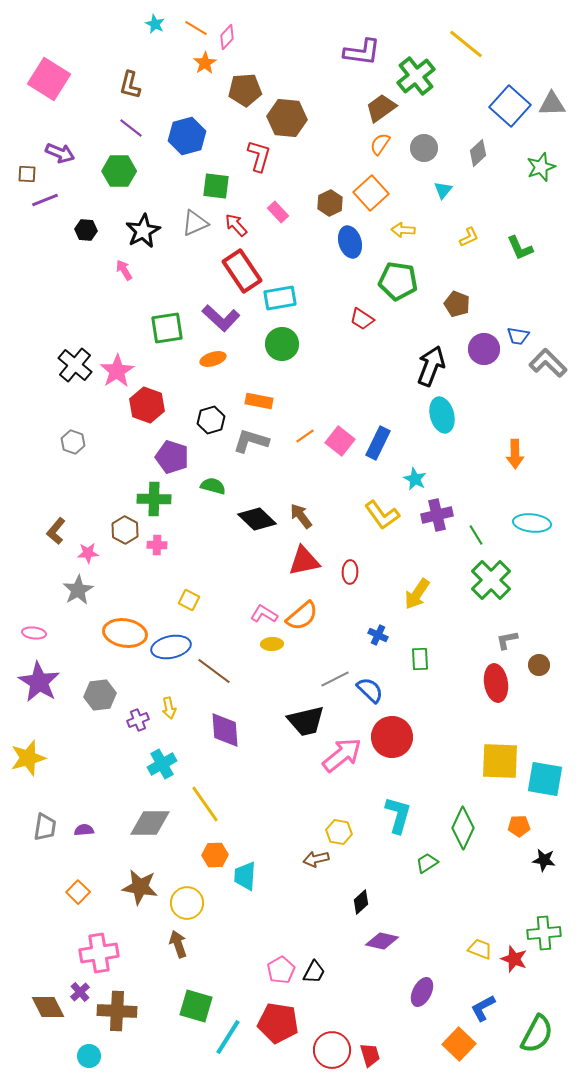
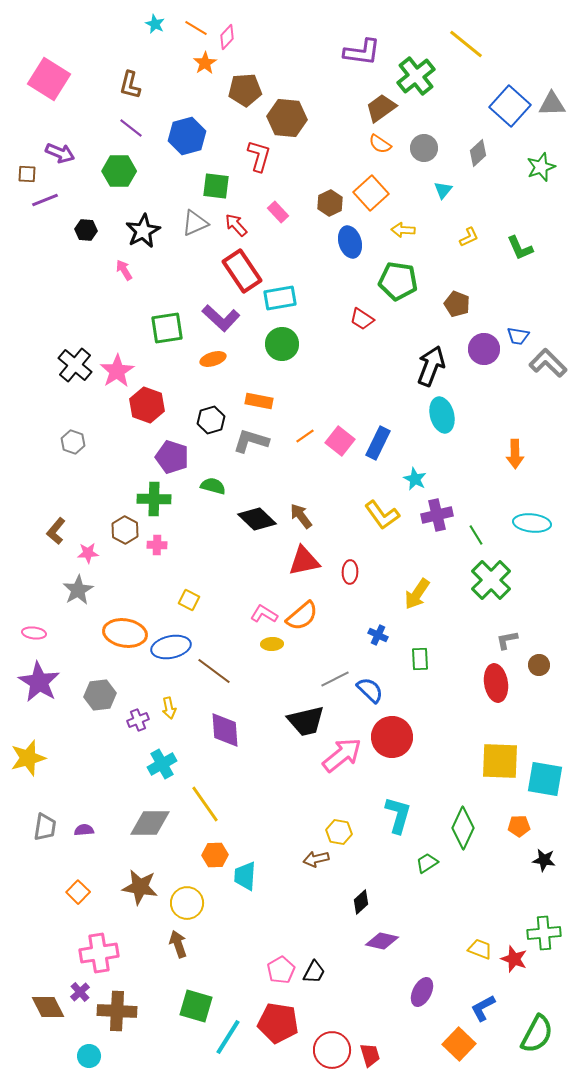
orange semicircle at (380, 144): rotated 90 degrees counterclockwise
